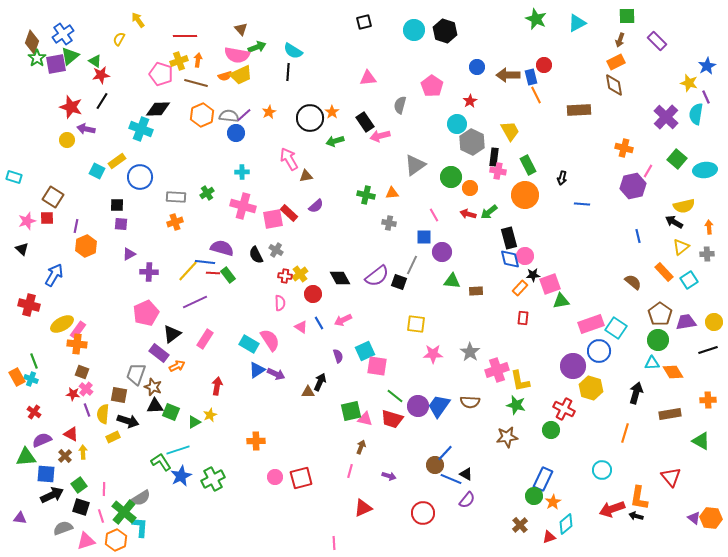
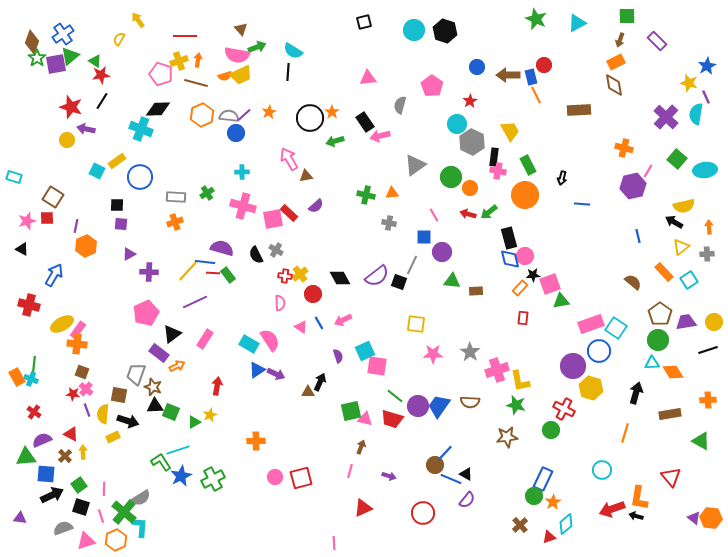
black triangle at (22, 249): rotated 16 degrees counterclockwise
green line at (34, 361): moved 3 px down; rotated 28 degrees clockwise
